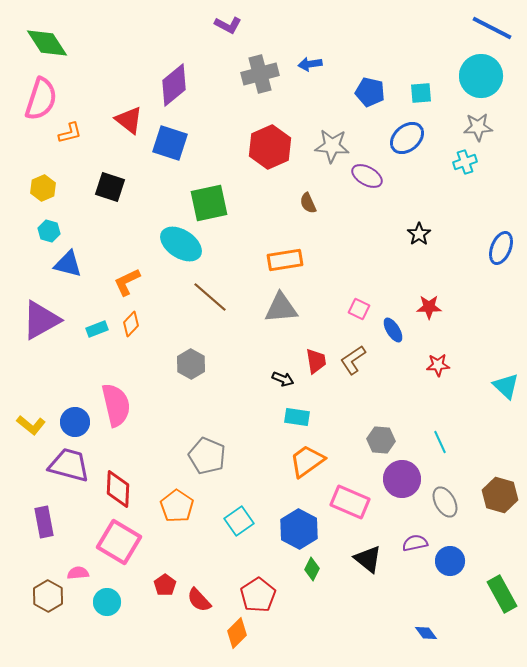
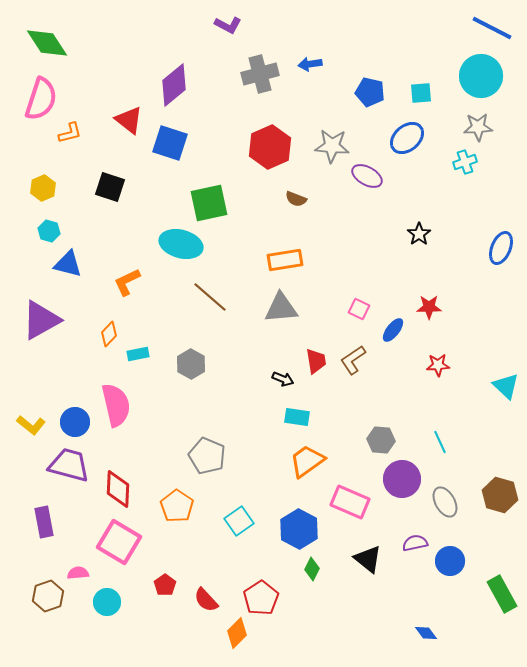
brown semicircle at (308, 203): moved 12 px left, 4 px up; rotated 45 degrees counterclockwise
cyan ellipse at (181, 244): rotated 18 degrees counterclockwise
orange diamond at (131, 324): moved 22 px left, 10 px down
cyan rectangle at (97, 329): moved 41 px right, 25 px down; rotated 10 degrees clockwise
blue ellipse at (393, 330): rotated 70 degrees clockwise
red pentagon at (258, 595): moved 3 px right, 3 px down
brown hexagon at (48, 596): rotated 12 degrees clockwise
red semicircle at (199, 600): moved 7 px right
